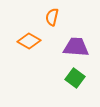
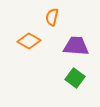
purple trapezoid: moved 1 px up
